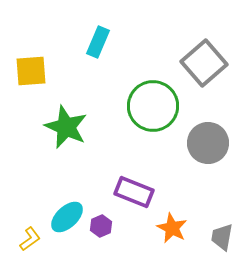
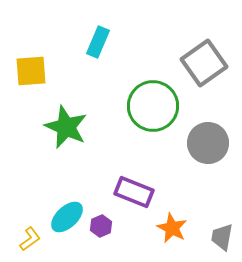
gray square: rotated 6 degrees clockwise
